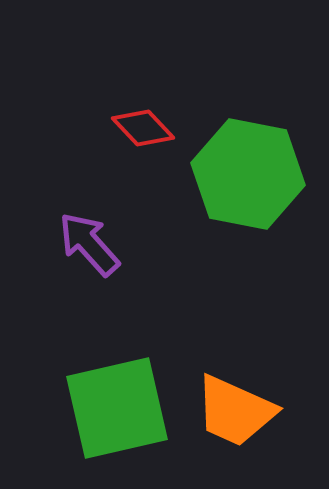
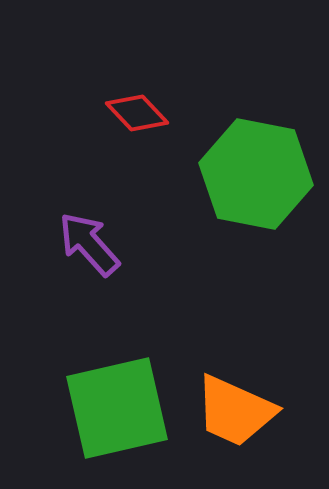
red diamond: moved 6 px left, 15 px up
green hexagon: moved 8 px right
